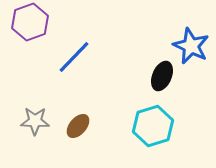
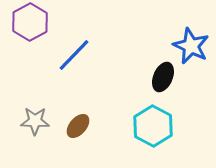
purple hexagon: rotated 9 degrees counterclockwise
blue line: moved 2 px up
black ellipse: moved 1 px right, 1 px down
cyan hexagon: rotated 15 degrees counterclockwise
